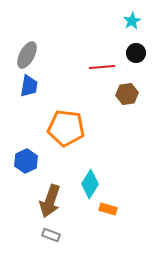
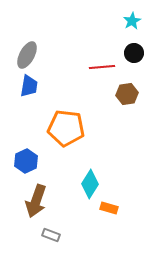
black circle: moved 2 px left
brown arrow: moved 14 px left
orange rectangle: moved 1 px right, 1 px up
